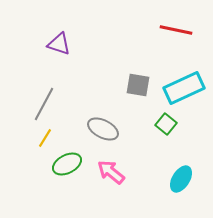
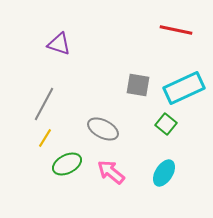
cyan ellipse: moved 17 px left, 6 px up
